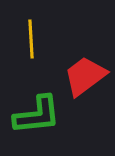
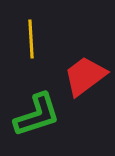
green L-shape: rotated 12 degrees counterclockwise
